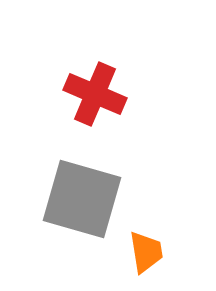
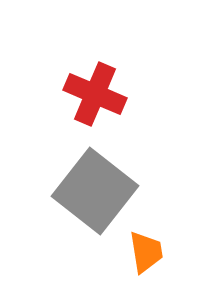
gray square: moved 13 px right, 8 px up; rotated 22 degrees clockwise
